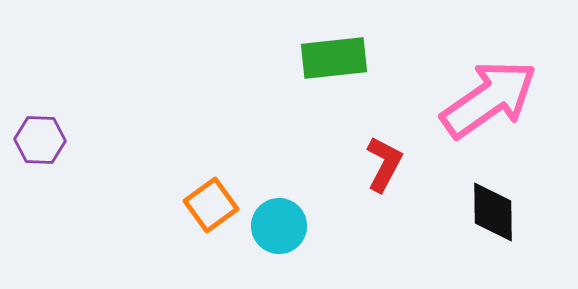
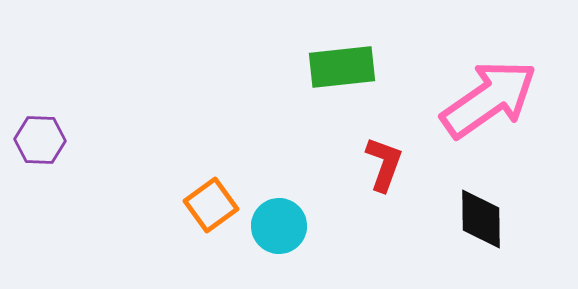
green rectangle: moved 8 px right, 9 px down
red L-shape: rotated 8 degrees counterclockwise
black diamond: moved 12 px left, 7 px down
